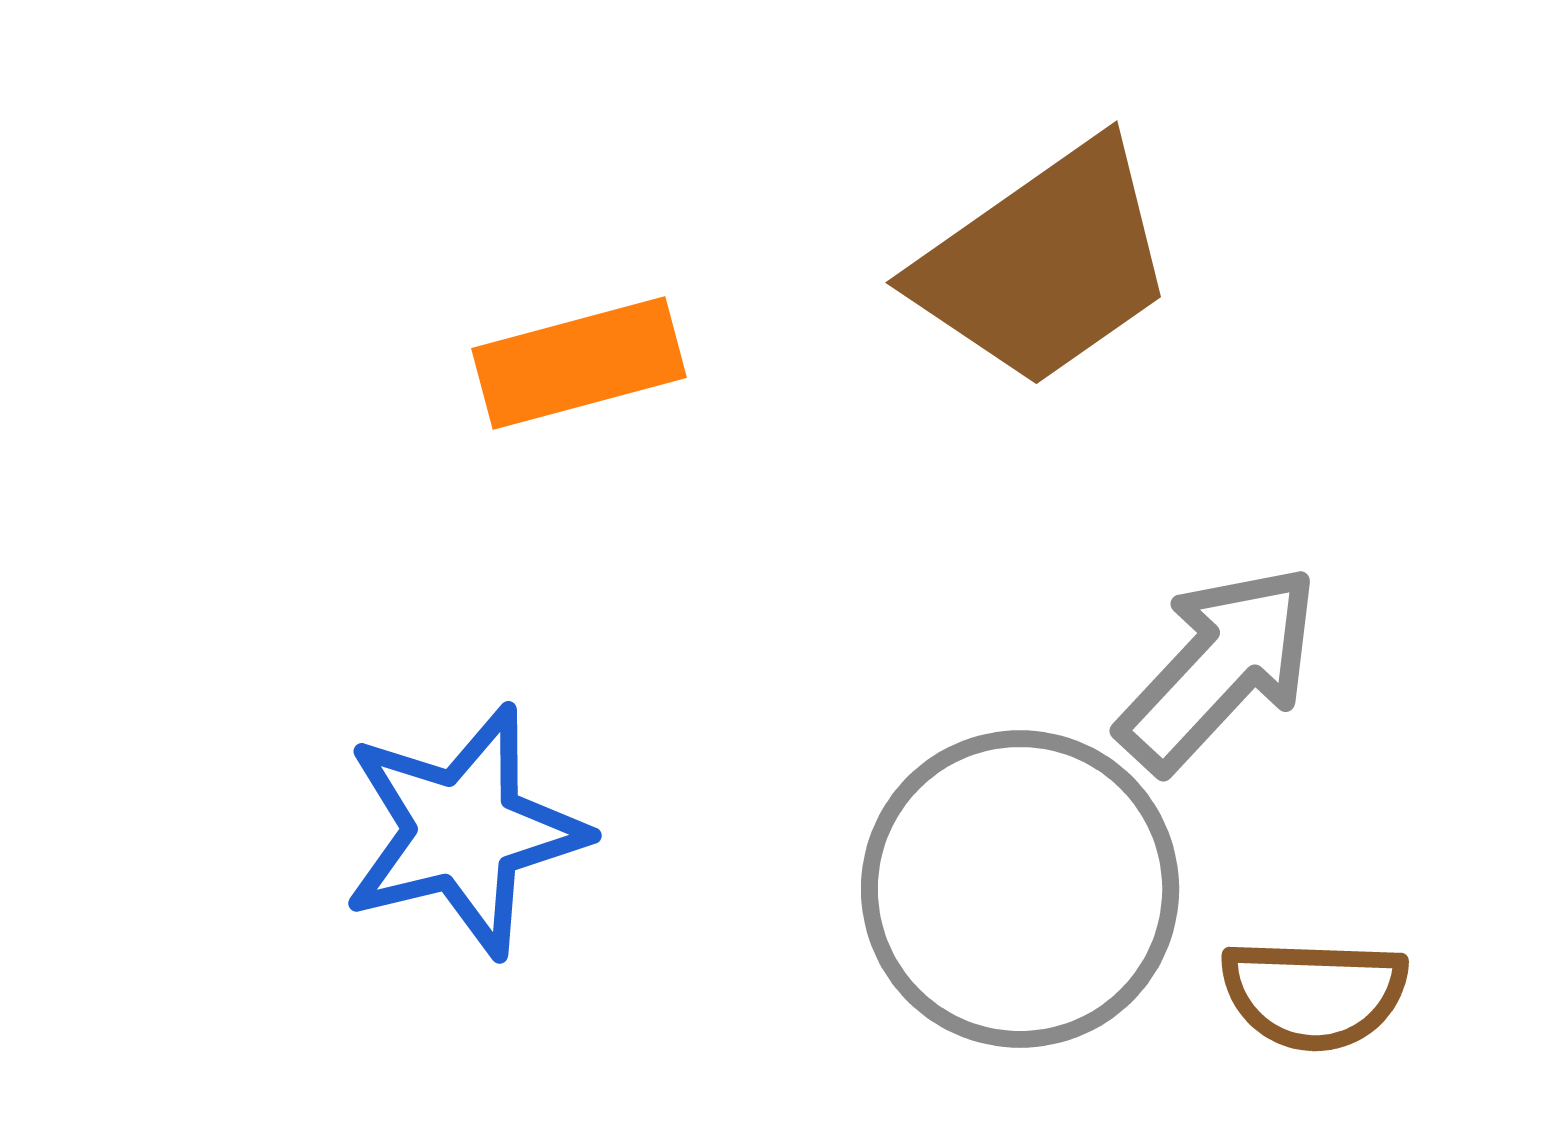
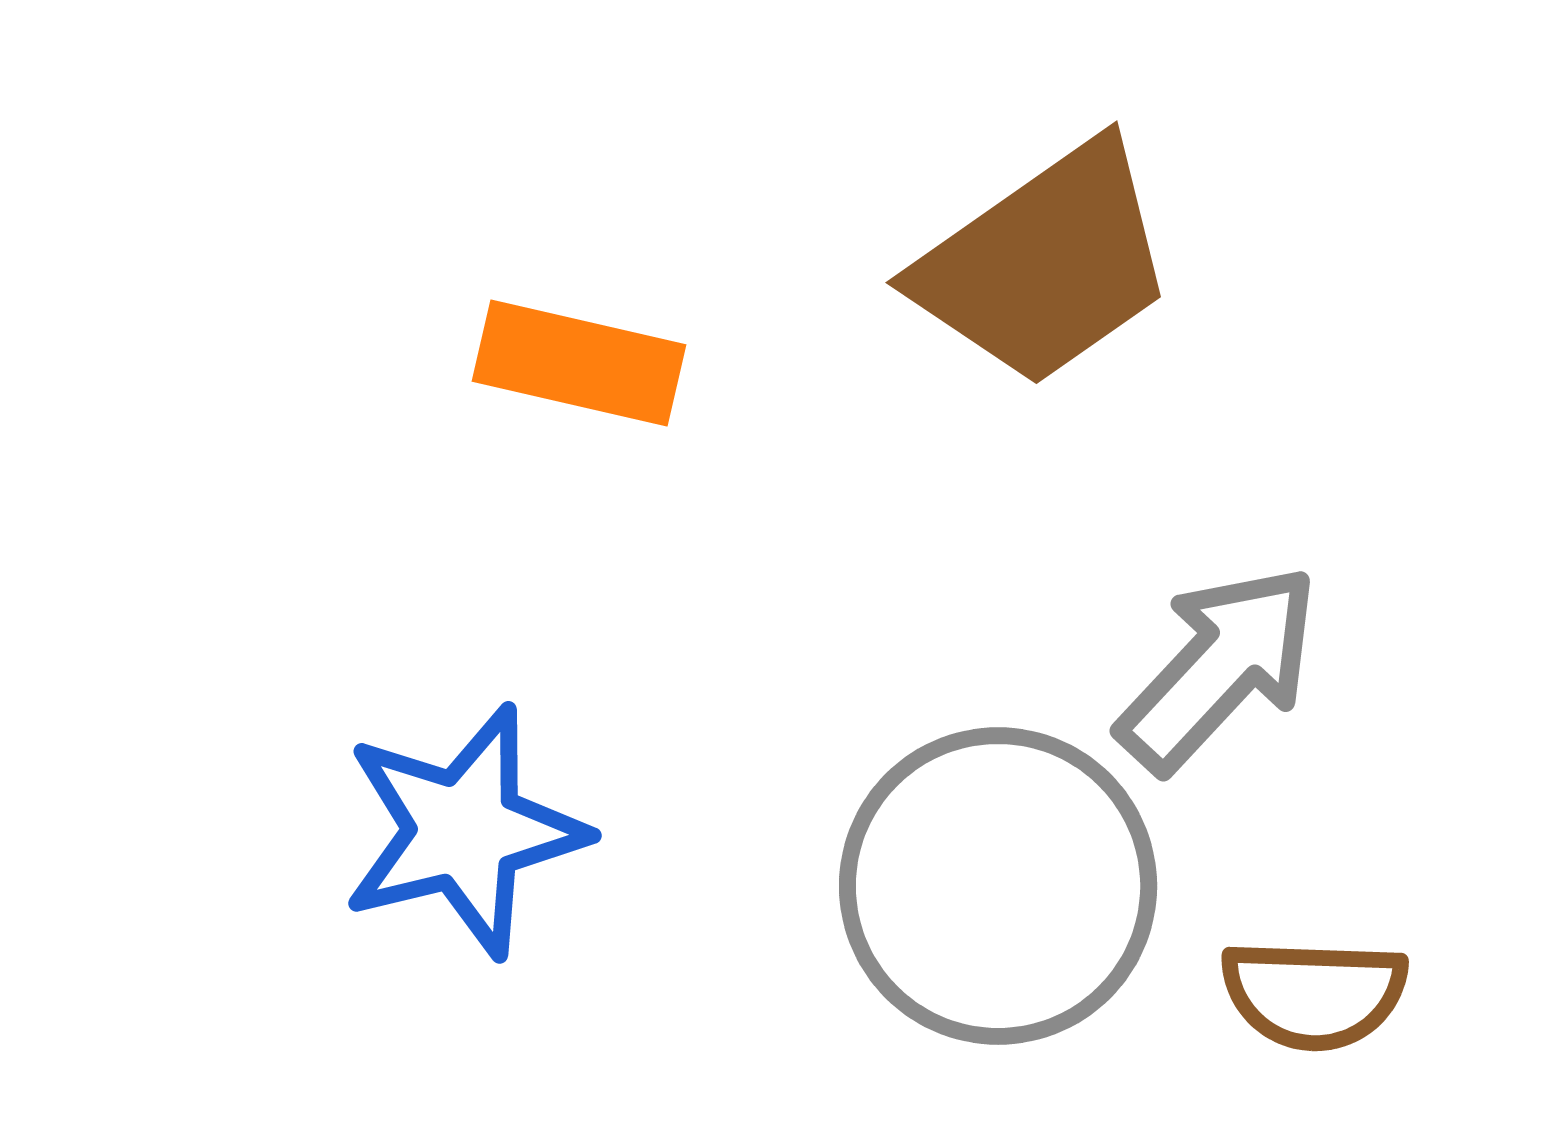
orange rectangle: rotated 28 degrees clockwise
gray circle: moved 22 px left, 3 px up
